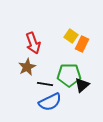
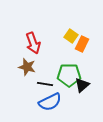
brown star: rotated 30 degrees counterclockwise
